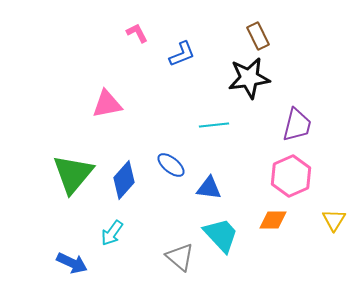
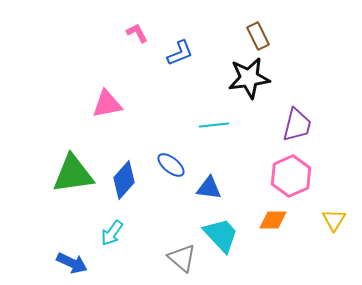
blue L-shape: moved 2 px left, 1 px up
green triangle: rotated 42 degrees clockwise
gray triangle: moved 2 px right, 1 px down
